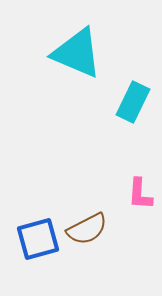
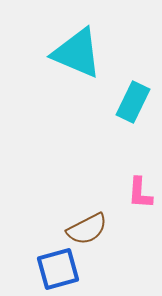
pink L-shape: moved 1 px up
blue square: moved 20 px right, 30 px down
